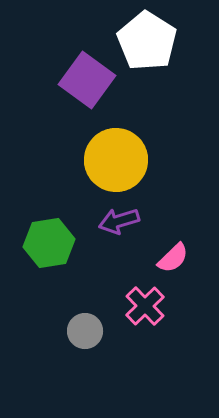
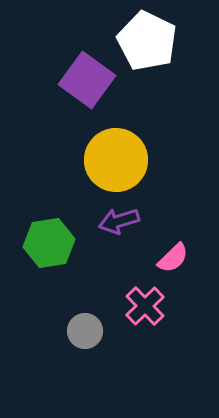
white pentagon: rotated 6 degrees counterclockwise
